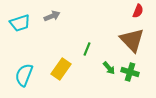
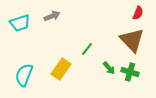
red semicircle: moved 2 px down
green line: rotated 16 degrees clockwise
